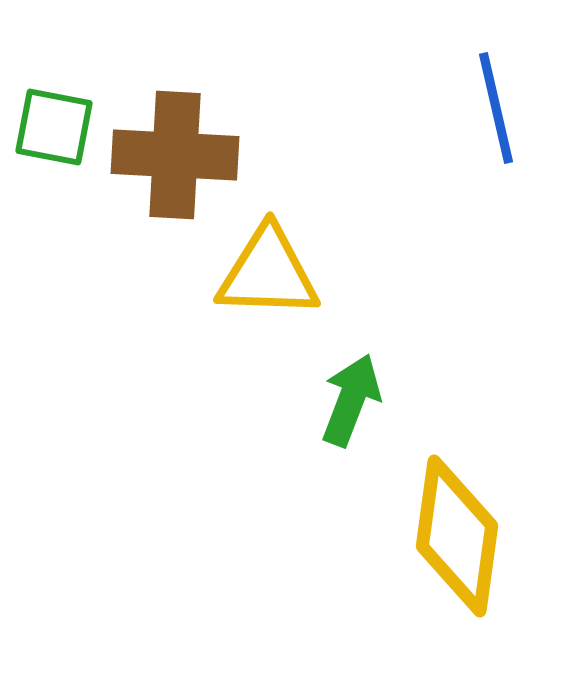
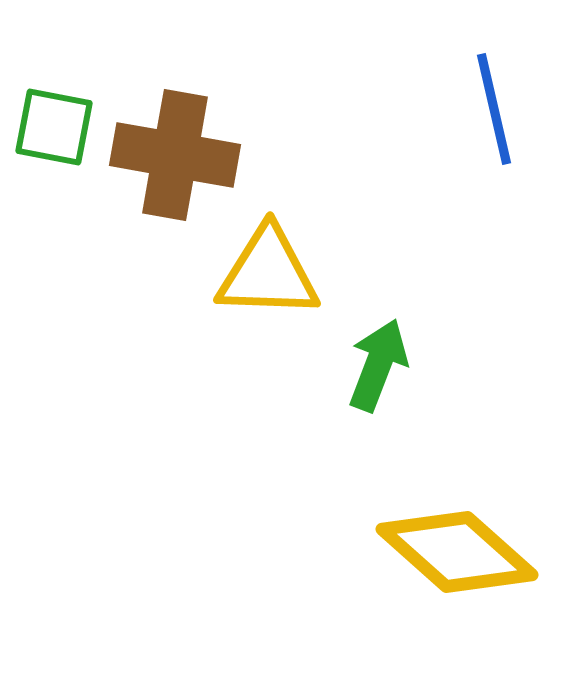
blue line: moved 2 px left, 1 px down
brown cross: rotated 7 degrees clockwise
green arrow: moved 27 px right, 35 px up
yellow diamond: moved 16 px down; rotated 56 degrees counterclockwise
